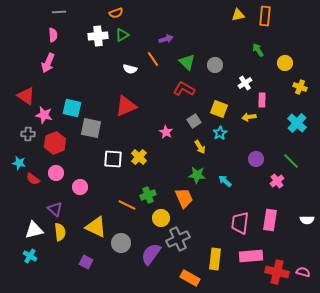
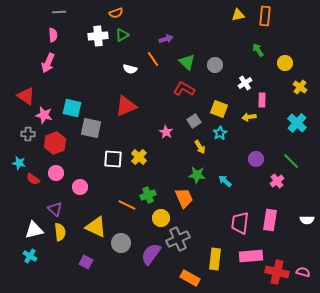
yellow cross at (300, 87): rotated 16 degrees clockwise
